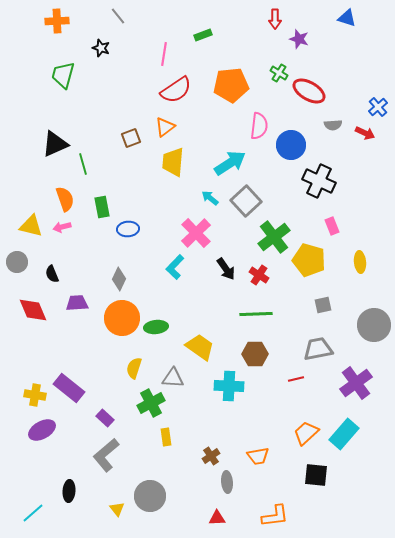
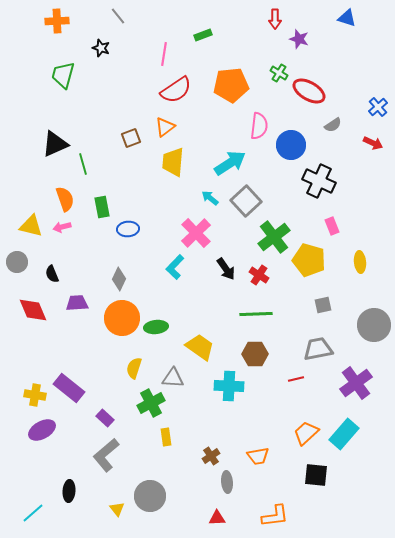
gray semicircle at (333, 125): rotated 30 degrees counterclockwise
red arrow at (365, 133): moved 8 px right, 10 px down
